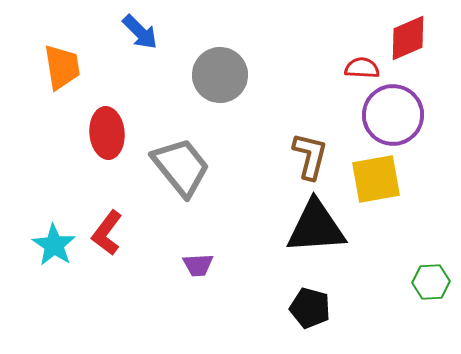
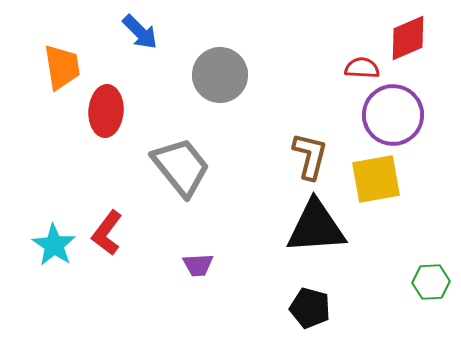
red ellipse: moved 1 px left, 22 px up; rotated 9 degrees clockwise
